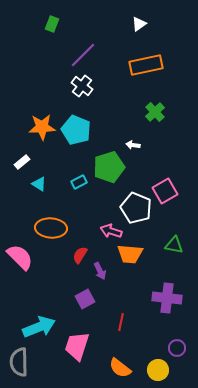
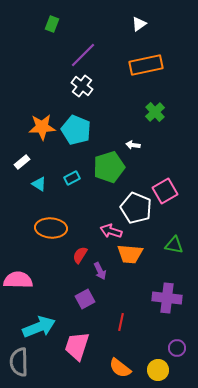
cyan rectangle: moved 7 px left, 4 px up
pink semicircle: moved 2 px left, 23 px down; rotated 44 degrees counterclockwise
